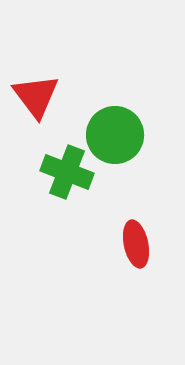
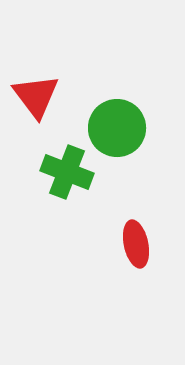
green circle: moved 2 px right, 7 px up
